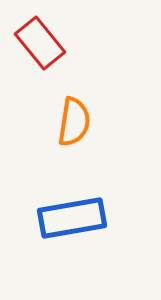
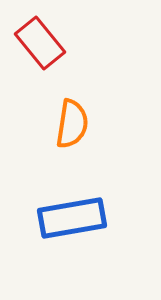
orange semicircle: moved 2 px left, 2 px down
